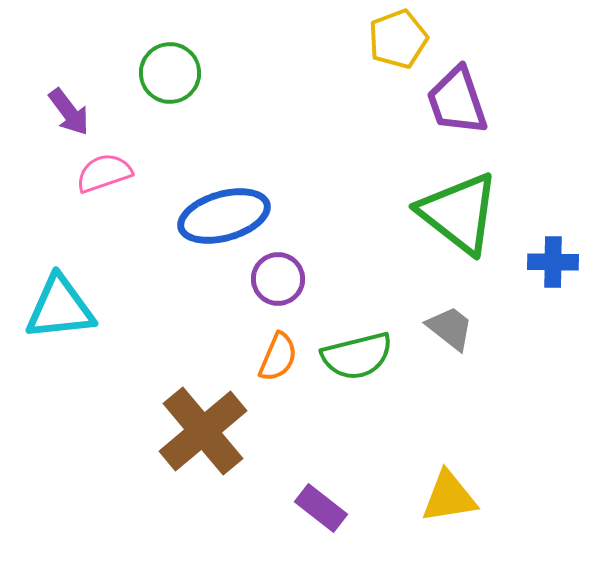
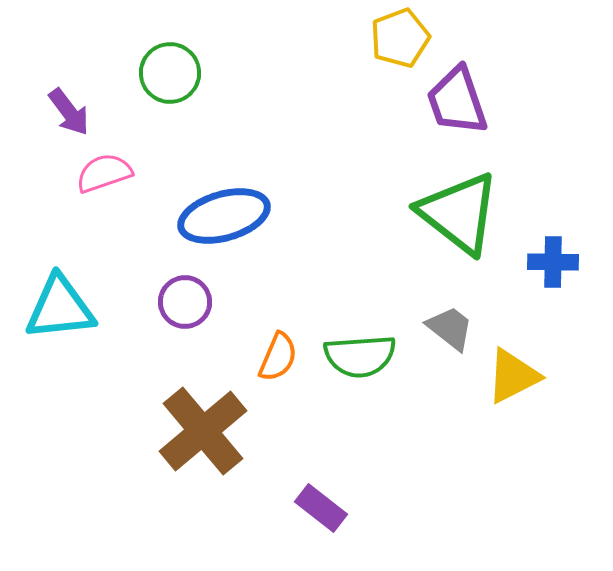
yellow pentagon: moved 2 px right, 1 px up
purple circle: moved 93 px left, 23 px down
green semicircle: moved 3 px right; rotated 10 degrees clockwise
yellow triangle: moved 64 px right, 121 px up; rotated 18 degrees counterclockwise
